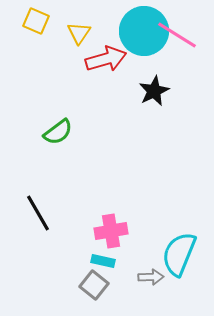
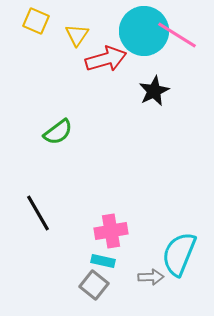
yellow triangle: moved 2 px left, 2 px down
